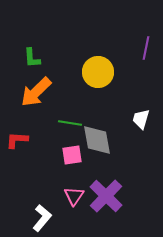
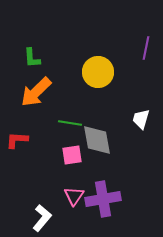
purple cross: moved 3 px left, 3 px down; rotated 36 degrees clockwise
